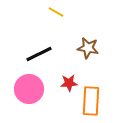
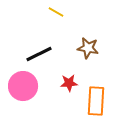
pink circle: moved 6 px left, 3 px up
orange rectangle: moved 5 px right
